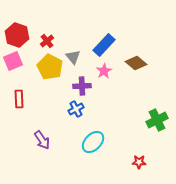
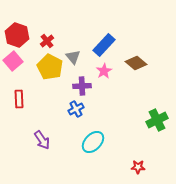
pink square: rotated 18 degrees counterclockwise
red star: moved 1 px left, 5 px down
